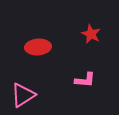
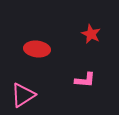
red ellipse: moved 1 px left, 2 px down; rotated 10 degrees clockwise
